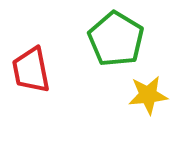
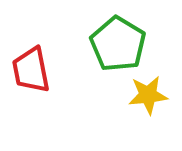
green pentagon: moved 2 px right, 5 px down
